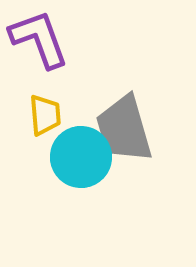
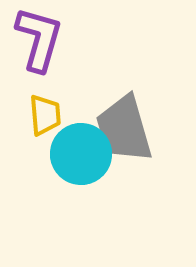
purple L-shape: rotated 36 degrees clockwise
cyan circle: moved 3 px up
